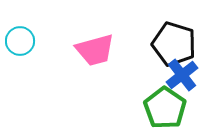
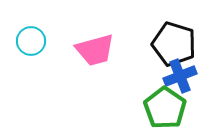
cyan circle: moved 11 px right
blue cross: moved 2 px left, 1 px down; rotated 16 degrees clockwise
